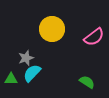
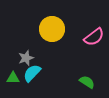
green triangle: moved 2 px right, 1 px up
